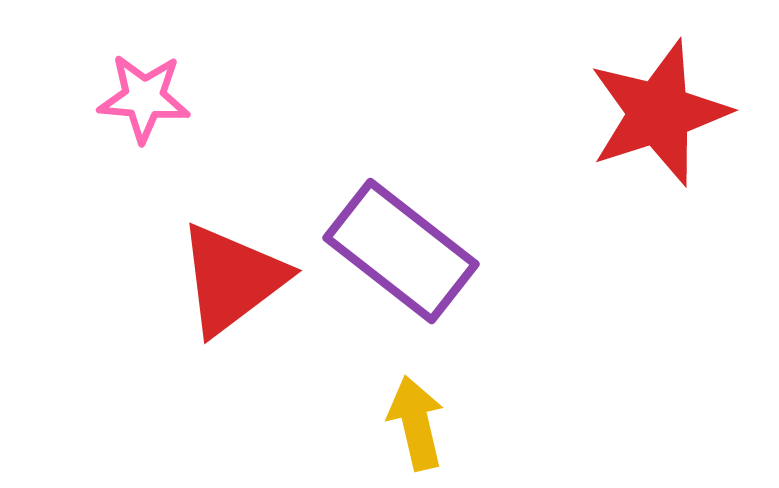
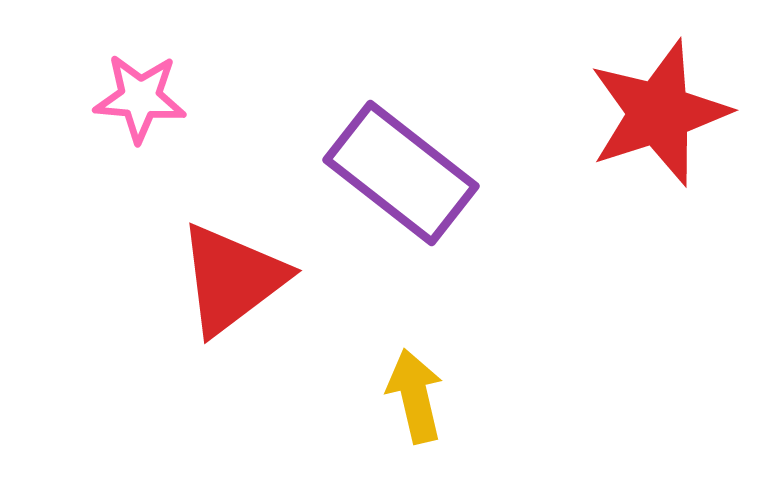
pink star: moved 4 px left
purple rectangle: moved 78 px up
yellow arrow: moved 1 px left, 27 px up
